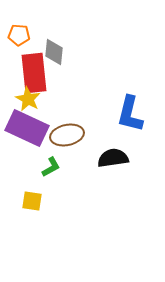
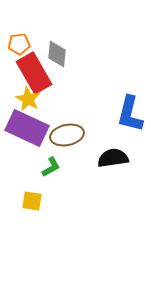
orange pentagon: moved 9 px down; rotated 10 degrees counterclockwise
gray diamond: moved 3 px right, 2 px down
red rectangle: rotated 24 degrees counterclockwise
